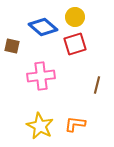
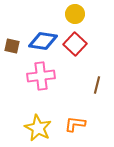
yellow circle: moved 3 px up
blue diamond: moved 14 px down; rotated 32 degrees counterclockwise
red square: rotated 30 degrees counterclockwise
yellow star: moved 2 px left, 2 px down
